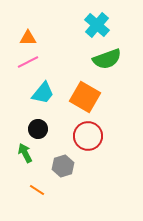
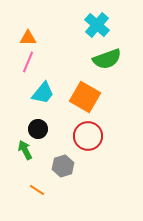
pink line: rotated 40 degrees counterclockwise
green arrow: moved 3 px up
